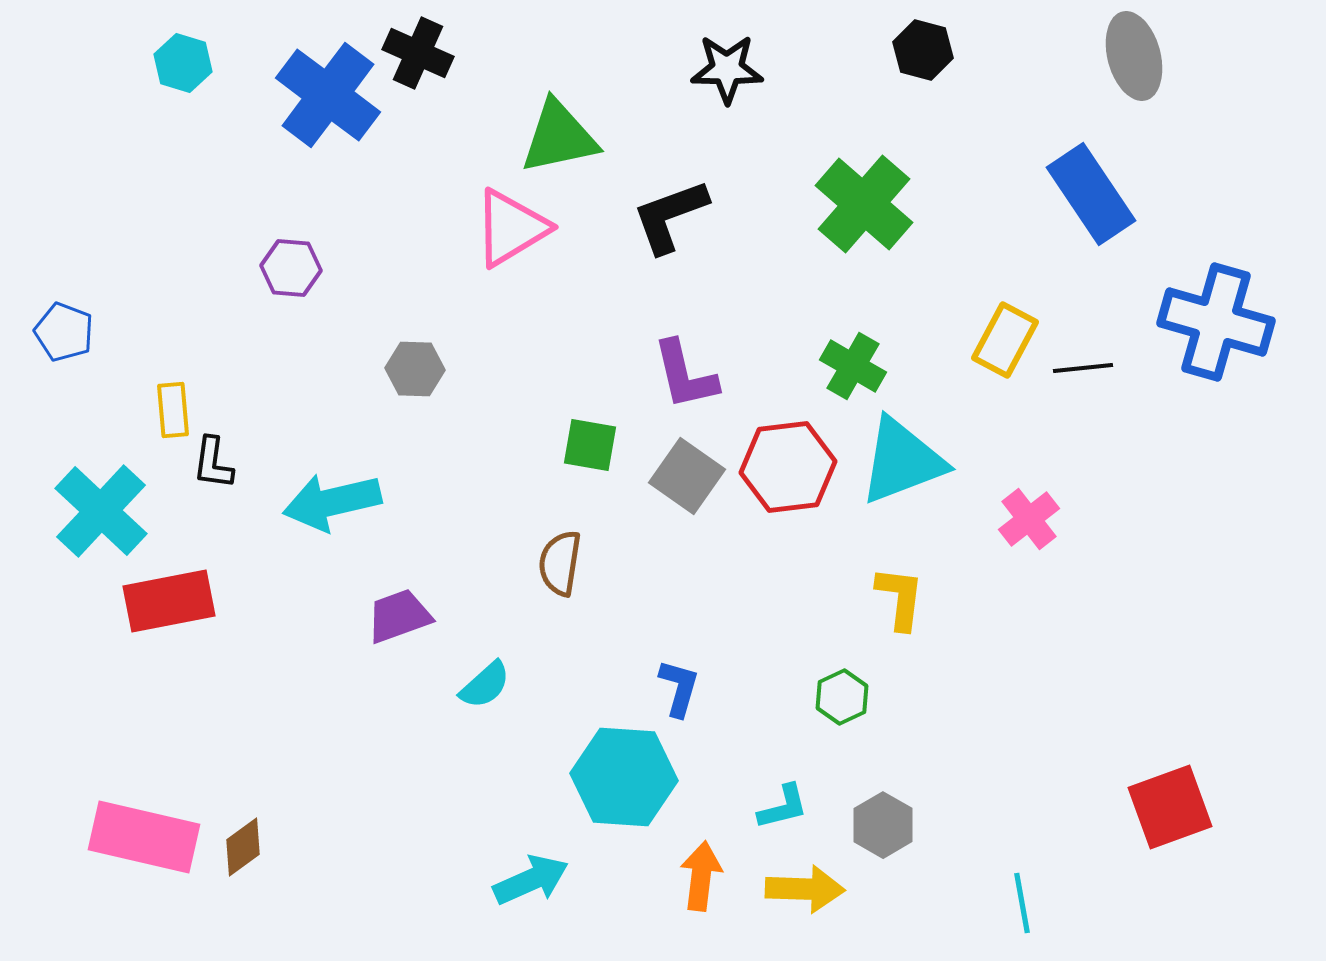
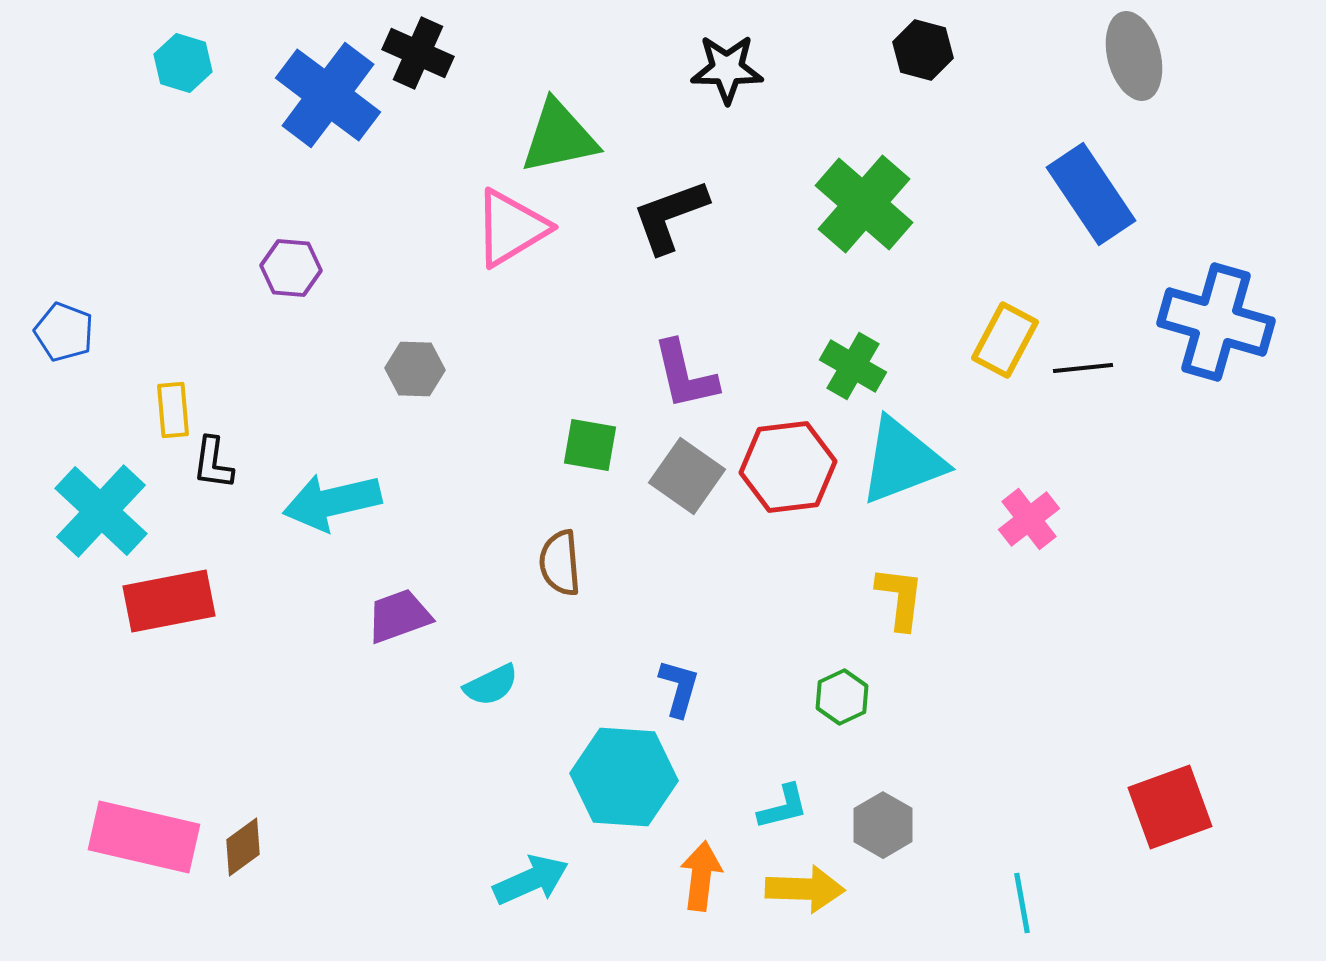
brown semicircle at (560, 563): rotated 14 degrees counterclockwise
cyan semicircle at (485, 685): moved 6 px right; rotated 16 degrees clockwise
